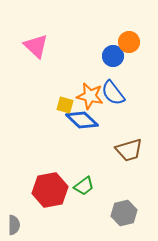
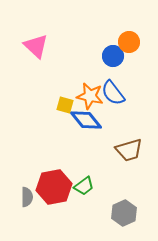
blue diamond: moved 4 px right; rotated 8 degrees clockwise
red hexagon: moved 4 px right, 3 px up
gray hexagon: rotated 10 degrees counterclockwise
gray semicircle: moved 13 px right, 28 px up
